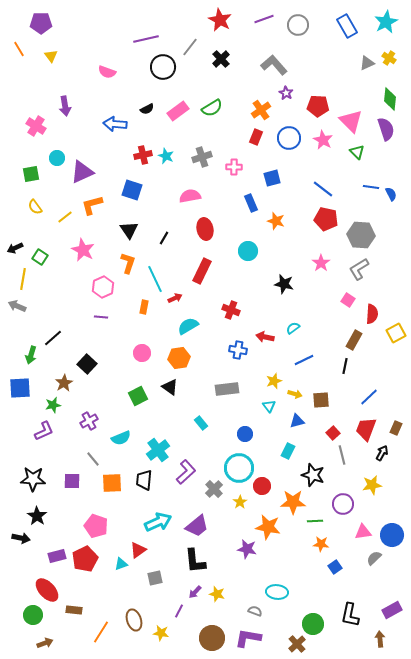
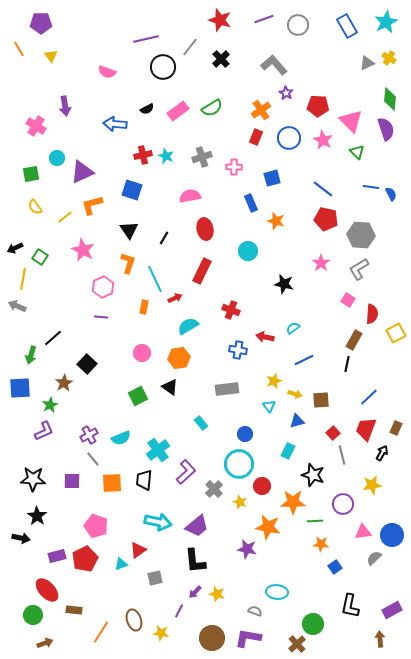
red star at (220, 20): rotated 10 degrees counterclockwise
black line at (345, 366): moved 2 px right, 2 px up
green star at (53, 405): moved 3 px left; rotated 14 degrees counterclockwise
purple cross at (89, 421): moved 14 px down
cyan circle at (239, 468): moved 4 px up
yellow star at (240, 502): rotated 16 degrees counterclockwise
cyan arrow at (158, 522): rotated 36 degrees clockwise
black L-shape at (350, 615): moved 9 px up
